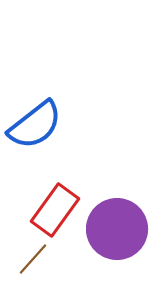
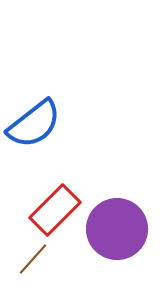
blue semicircle: moved 1 px left, 1 px up
red rectangle: rotated 9 degrees clockwise
